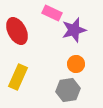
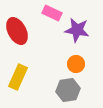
purple star: moved 3 px right; rotated 25 degrees clockwise
